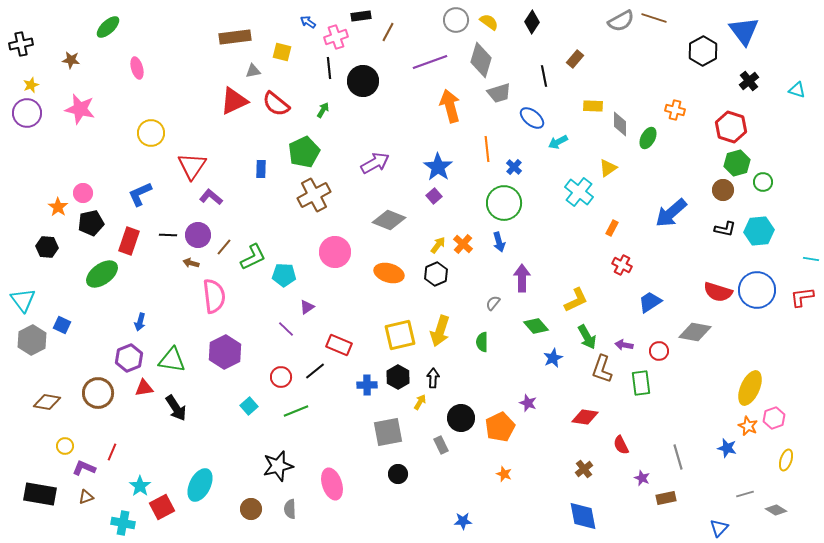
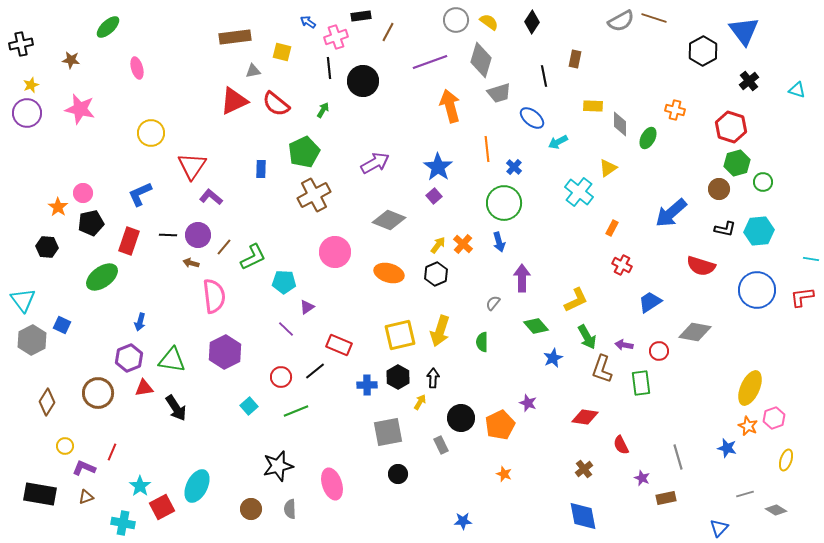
brown rectangle at (575, 59): rotated 30 degrees counterclockwise
brown circle at (723, 190): moved 4 px left, 1 px up
green ellipse at (102, 274): moved 3 px down
cyan pentagon at (284, 275): moved 7 px down
red semicircle at (718, 292): moved 17 px left, 26 px up
brown diamond at (47, 402): rotated 68 degrees counterclockwise
orange pentagon at (500, 427): moved 2 px up
cyan ellipse at (200, 485): moved 3 px left, 1 px down
